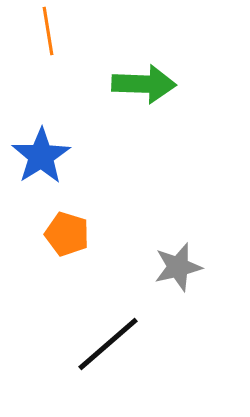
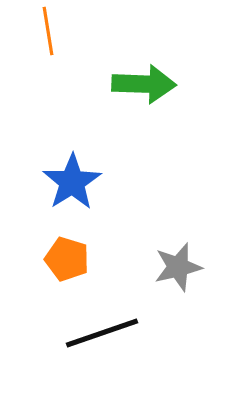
blue star: moved 31 px right, 26 px down
orange pentagon: moved 25 px down
black line: moved 6 px left, 11 px up; rotated 22 degrees clockwise
